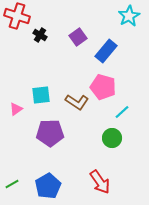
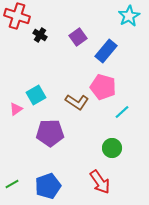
cyan square: moved 5 px left; rotated 24 degrees counterclockwise
green circle: moved 10 px down
blue pentagon: rotated 10 degrees clockwise
